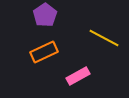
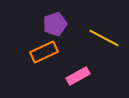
purple pentagon: moved 10 px right, 9 px down; rotated 15 degrees clockwise
